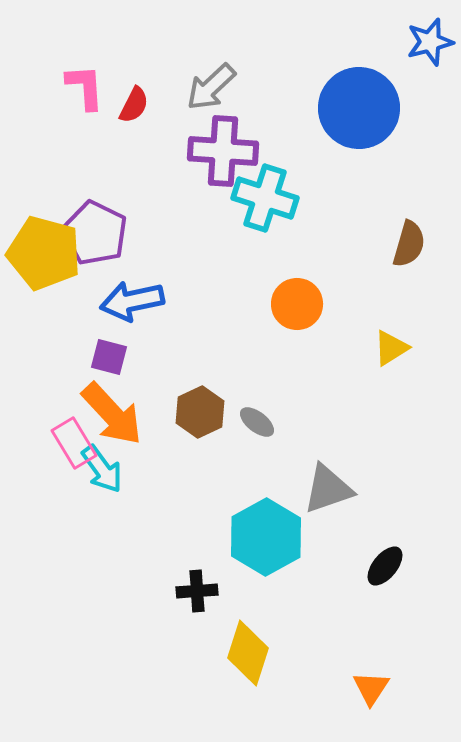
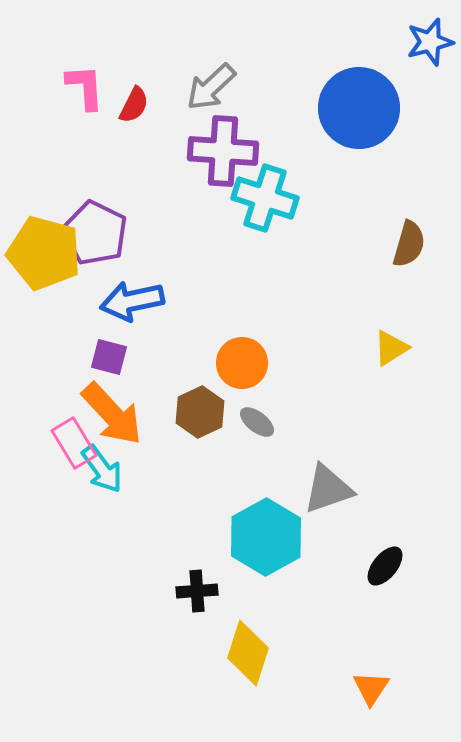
orange circle: moved 55 px left, 59 px down
